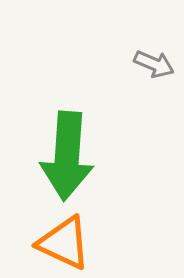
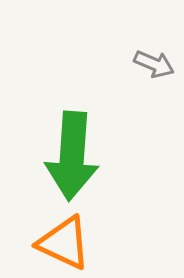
green arrow: moved 5 px right
